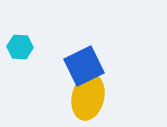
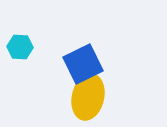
blue square: moved 1 px left, 2 px up
